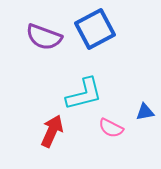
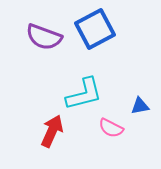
blue triangle: moved 5 px left, 6 px up
